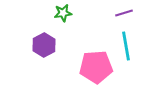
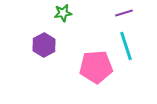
cyan line: rotated 8 degrees counterclockwise
